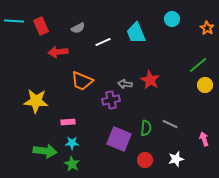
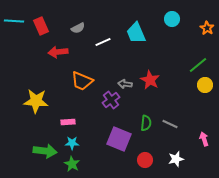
purple cross: rotated 24 degrees counterclockwise
green semicircle: moved 5 px up
